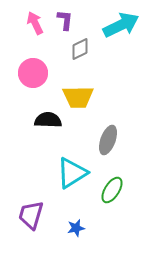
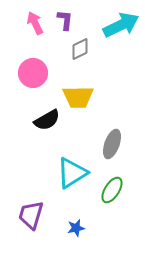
black semicircle: moved 1 px left; rotated 148 degrees clockwise
gray ellipse: moved 4 px right, 4 px down
